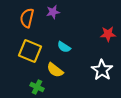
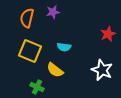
red star: rotated 21 degrees counterclockwise
cyan semicircle: rotated 24 degrees counterclockwise
white star: rotated 10 degrees counterclockwise
